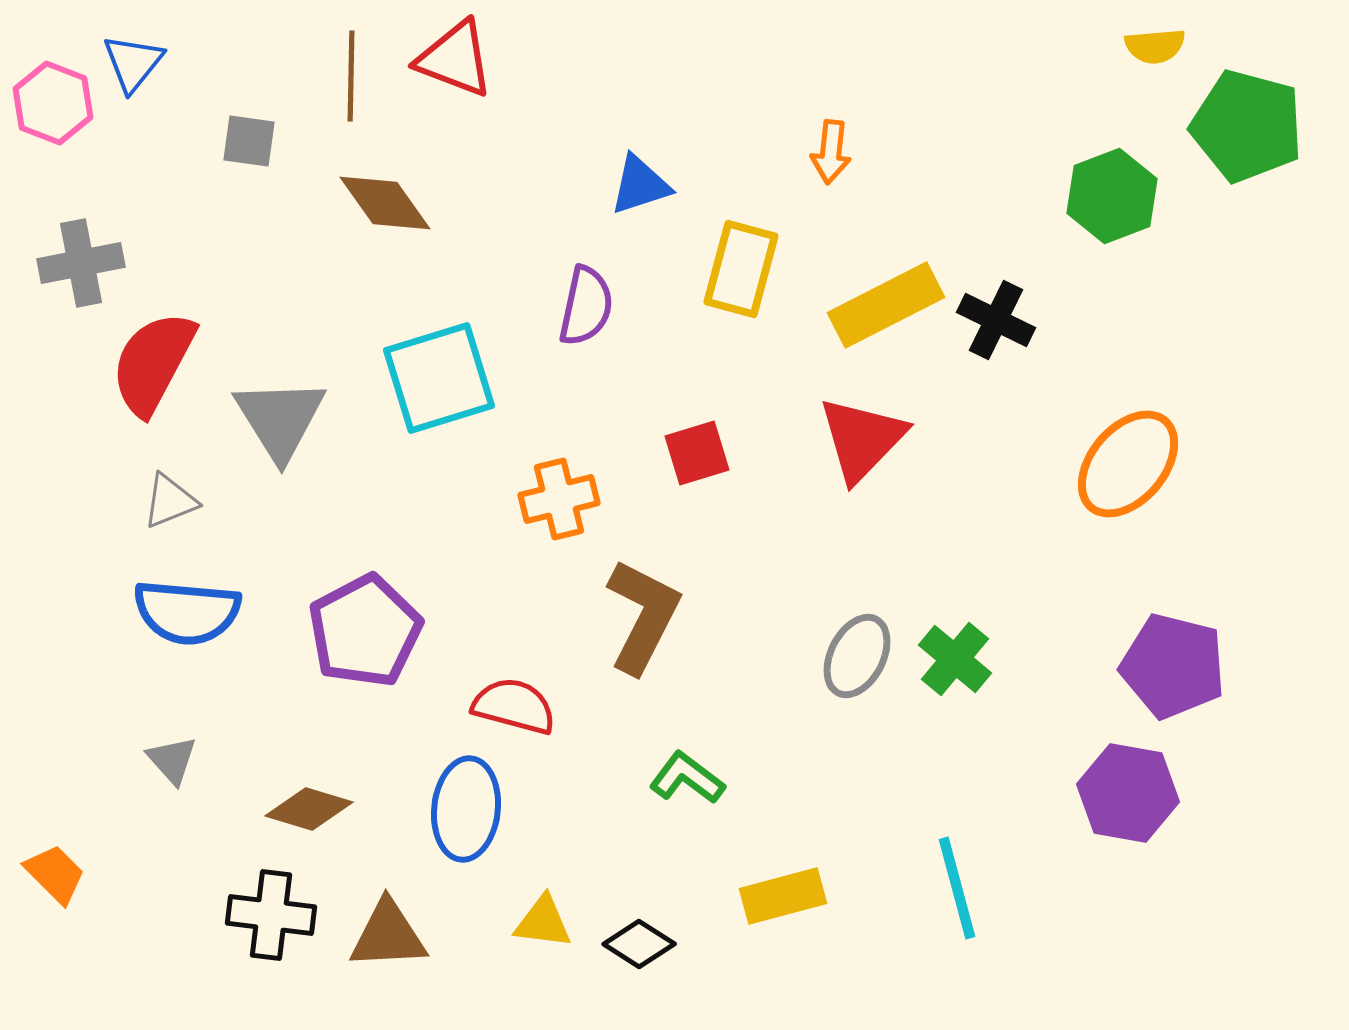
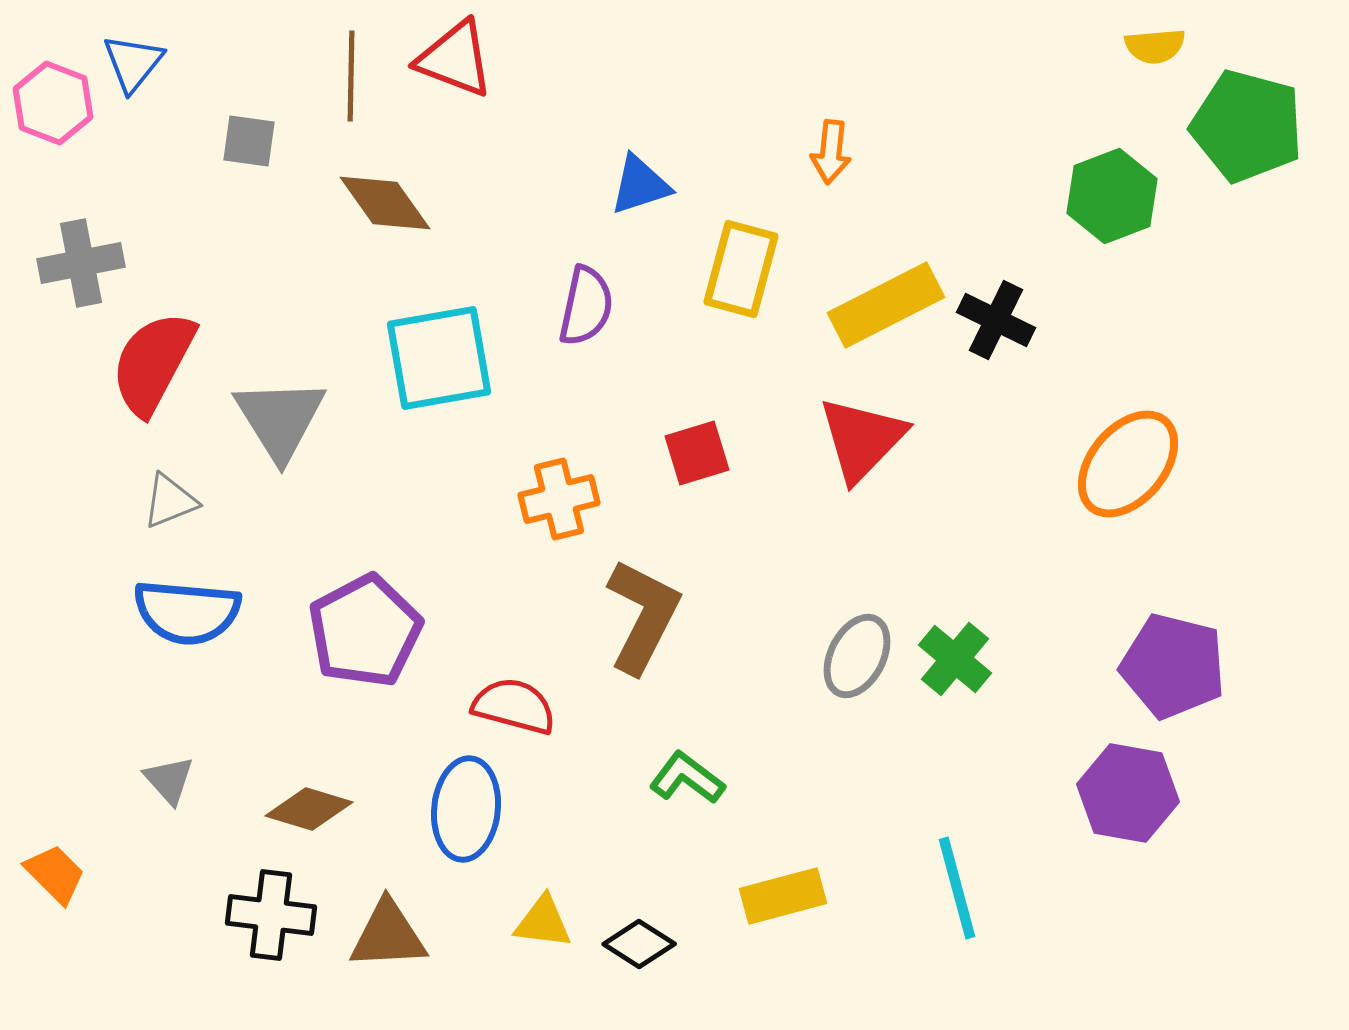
cyan square at (439, 378): moved 20 px up; rotated 7 degrees clockwise
gray triangle at (172, 760): moved 3 px left, 20 px down
